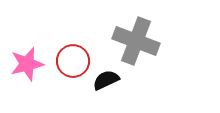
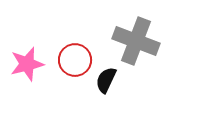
red circle: moved 2 px right, 1 px up
black semicircle: rotated 40 degrees counterclockwise
